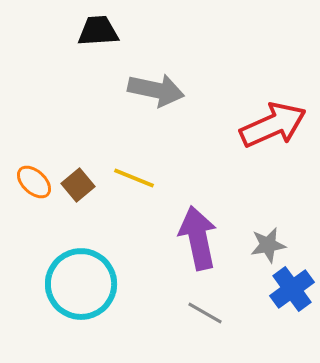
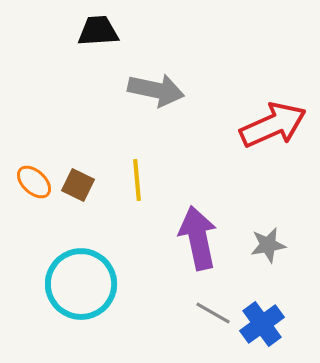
yellow line: moved 3 px right, 2 px down; rotated 63 degrees clockwise
brown square: rotated 24 degrees counterclockwise
blue cross: moved 30 px left, 35 px down
gray line: moved 8 px right
